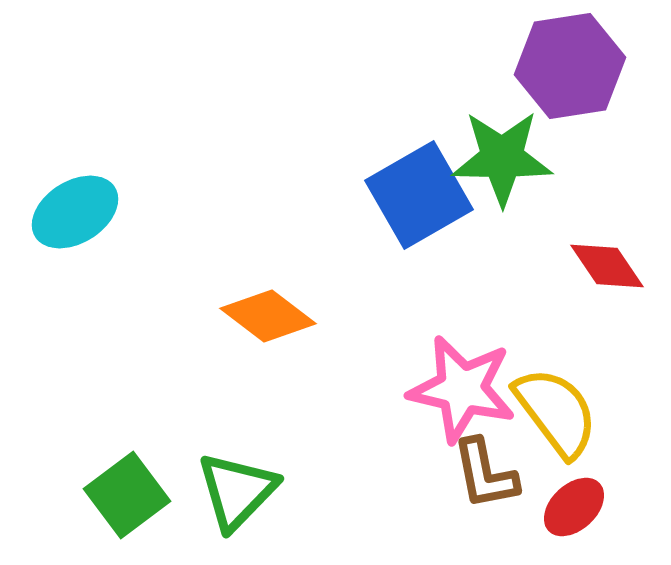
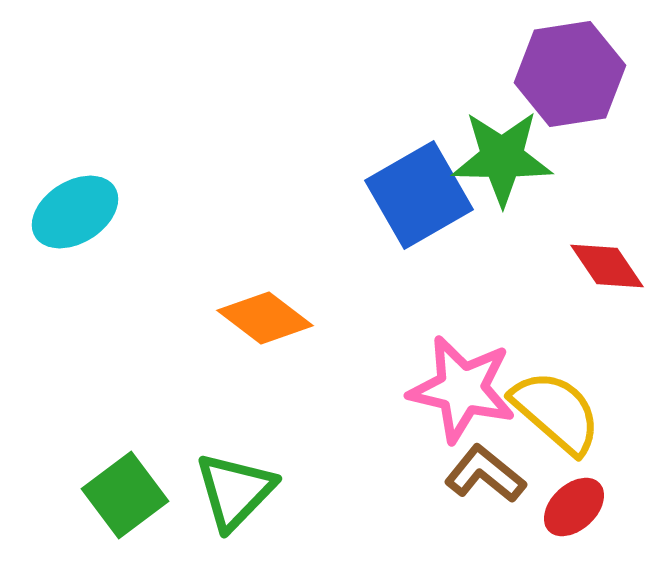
purple hexagon: moved 8 px down
orange diamond: moved 3 px left, 2 px down
yellow semicircle: rotated 12 degrees counterclockwise
brown L-shape: rotated 140 degrees clockwise
green triangle: moved 2 px left
green square: moved 2 px left
